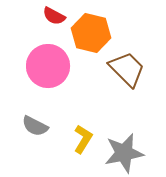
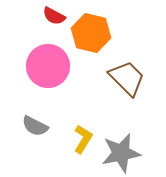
brown trapezoid: moved 9 px down
gray star: moved 3 px left
